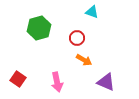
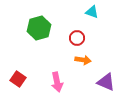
orange arrow: moved 1 px left; rotated 21 degrees counterclockwise
